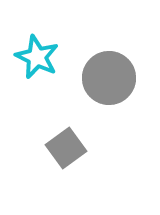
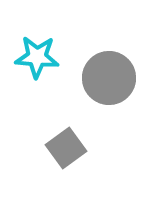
cyan star: rotated 21 degrees counterclockwise
